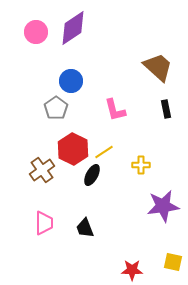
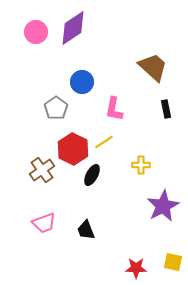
brown trapezoid: moved 5 px left
blue circle: moved 11 px right, 1 px down
pink L-shape: moved 1 px left, 1 px up; rotated 25 degrees clockwise
yellow line: moved 10 px up
purple star: rotated 20 degrees counterclockwise
pink trapezoid: rotated 70 degrees clockwise
black trapezoid: moved 1 px right, 2 px down
red star: moved 4 px right, 2 px up
